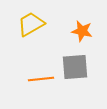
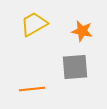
yellow trapezoid: moved 3 px right
orange line: moved 9 px left, 10 px down
